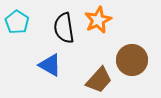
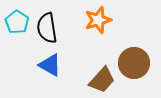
orange star: rotated 8 degrees clockwise
black semicircle: moved 17 px left
brown circle: moved 2 px right, 3 px down
brown trapezoid: moved 3 px right
